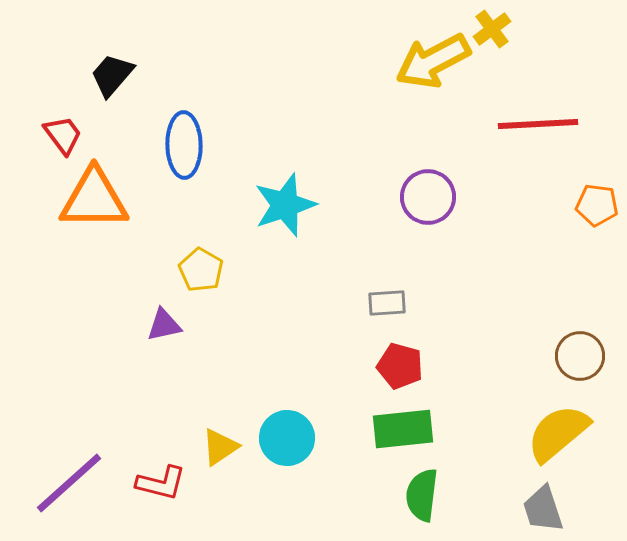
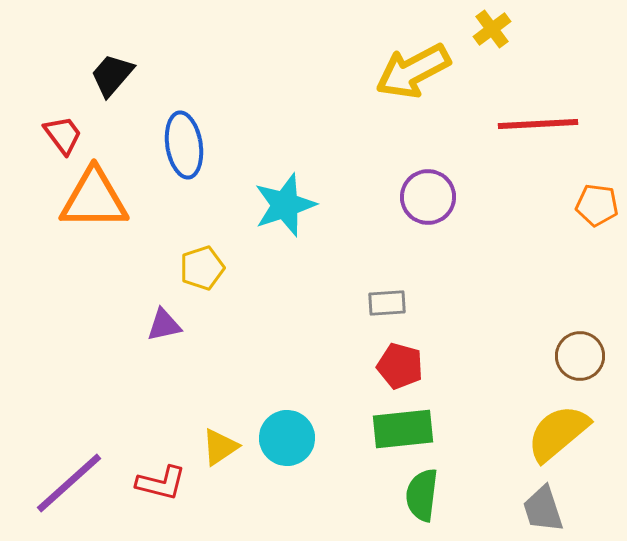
yellow arrow: moved 20 px left, 10 px down
blue ellipse: rotated 8 degrees counterclockwise
yellow pentagon: moved 1 px right, 2 px up; rotated 24 degrees clockwise
